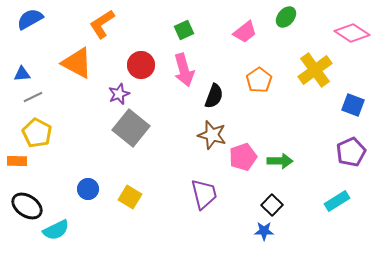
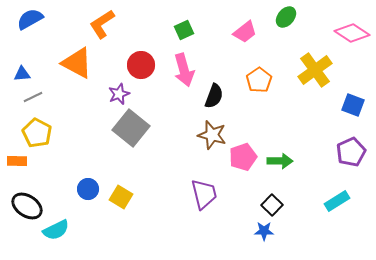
yellow square: moved 9 px left
